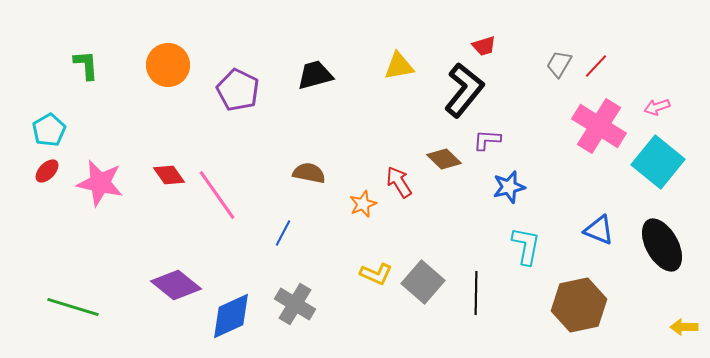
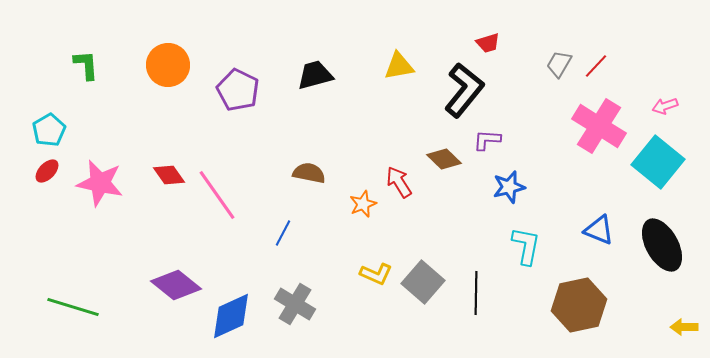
red trapezoid: moved 4 px right, 3 px up
pink arrow: moved 8 px right, 1 px up
